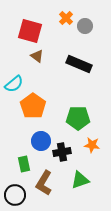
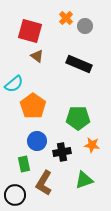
blue circle: moved 4 px left
green triangle: moved 4 px right
